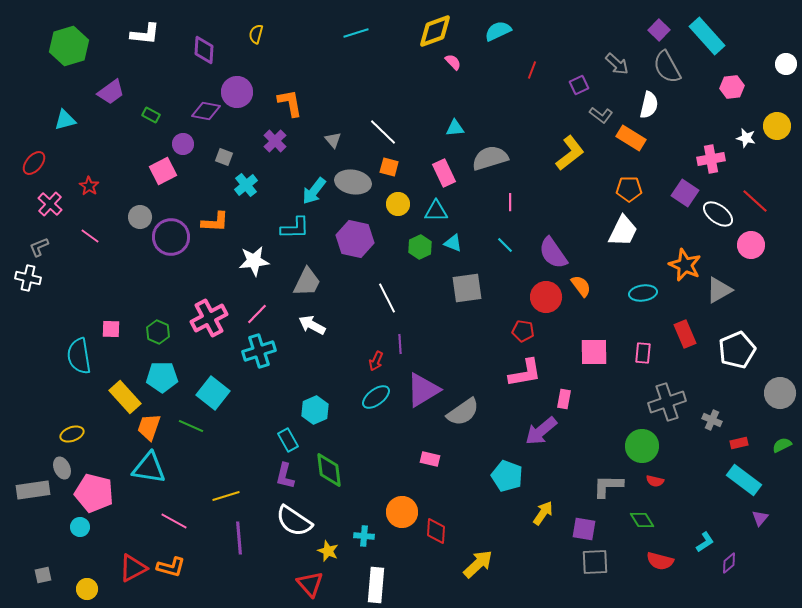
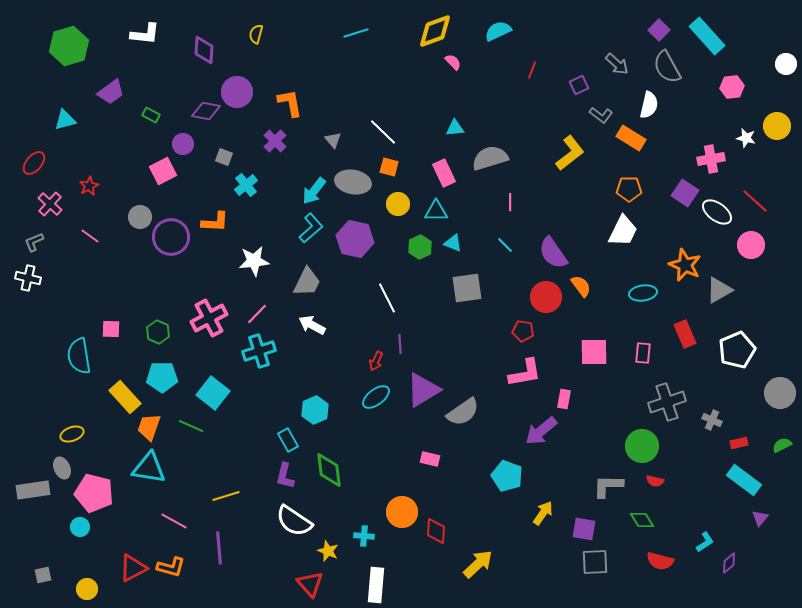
red star at (89, 186): rotated 12 degrees clockwise
white ellipse at (718, 214): moved 1 px left, 2 px up
cyan L-shape at (295, 228): moved 16 px right; rotated 40 degrees counterclockwise
gray L-shape at (39, 247): moved 5 px left, 5 px up
purple line at (239, 538): moved 20 px left, 10 px down
